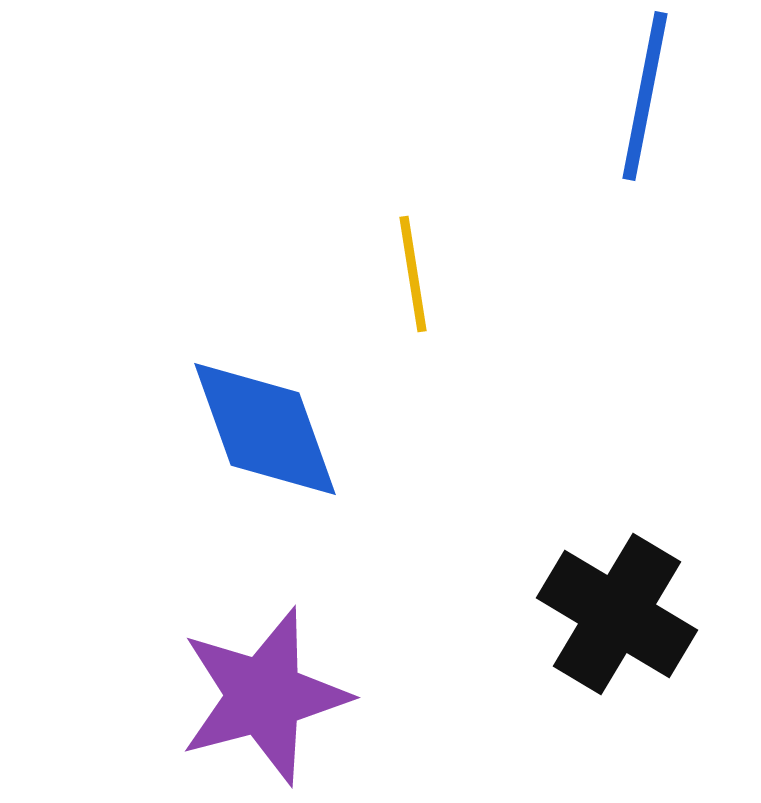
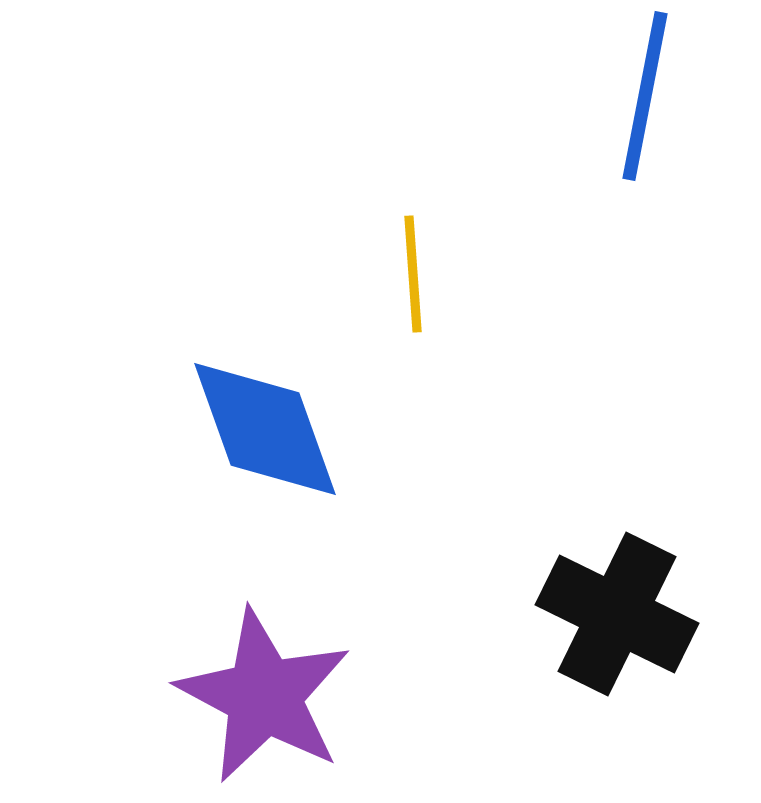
yellow line: rotated 5 degrees clockwise
black cross: rotated 5 degrees counterclockwise
purple star: rotated 29 degrees counterclockwise
